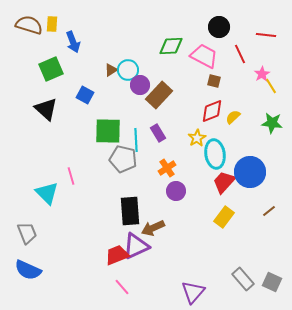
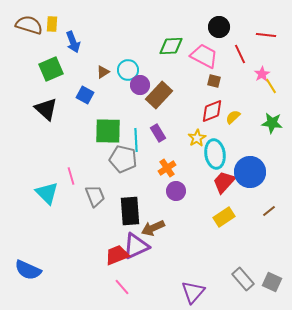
brown triangle at (111, 70): moved 8 px left, 2 px down
yellow rectangle at (224, 217): rotated 20 degrees clockwise
gray trapezoid at (27, 233): moved 68 px right, 37 px up
